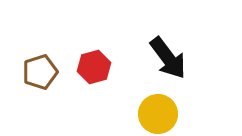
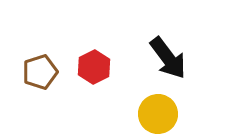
red hexagon: rotated 12 degrees counterclockwise
